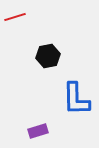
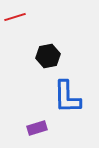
blue L-shape: moved 9 px left, 2 px up
purple rectangle: moved 1 px left, 3 px up
